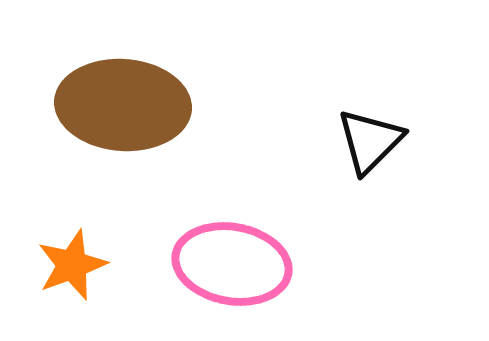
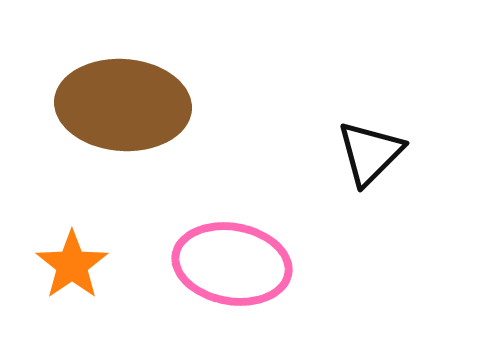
black triangle: moved 12 px down
orange star: rotated 14 degrees counterclockwise
